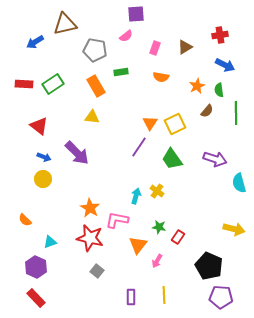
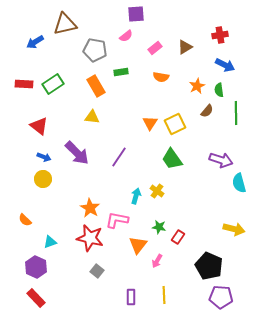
pink rectangle at (155, 48): rotated 32 degrees clockwise
purple line at (139, 147): moved 20 px left, 10 px down
purple arrow at (215, 159): moved 6 px right, 1 px down
